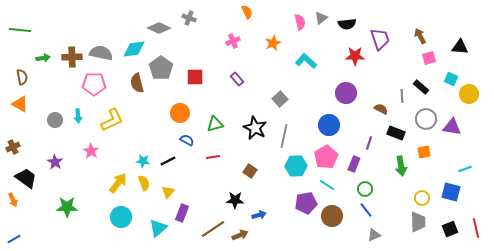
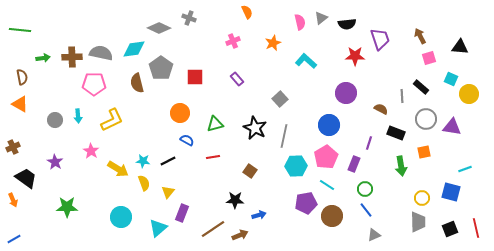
yellow arrow at (118, 183): moved 14 px up; rotated 85 degrees clockwise
